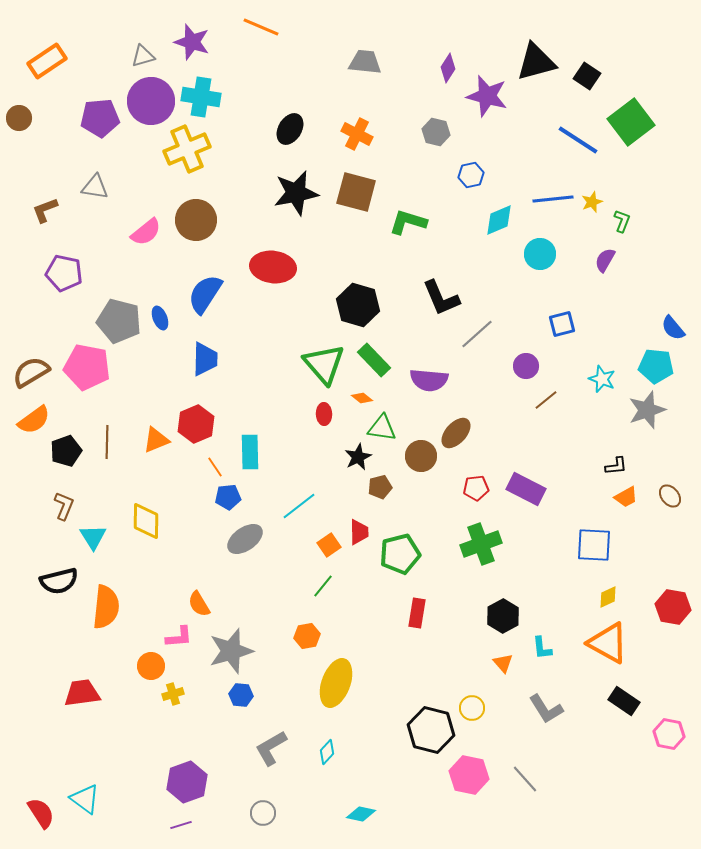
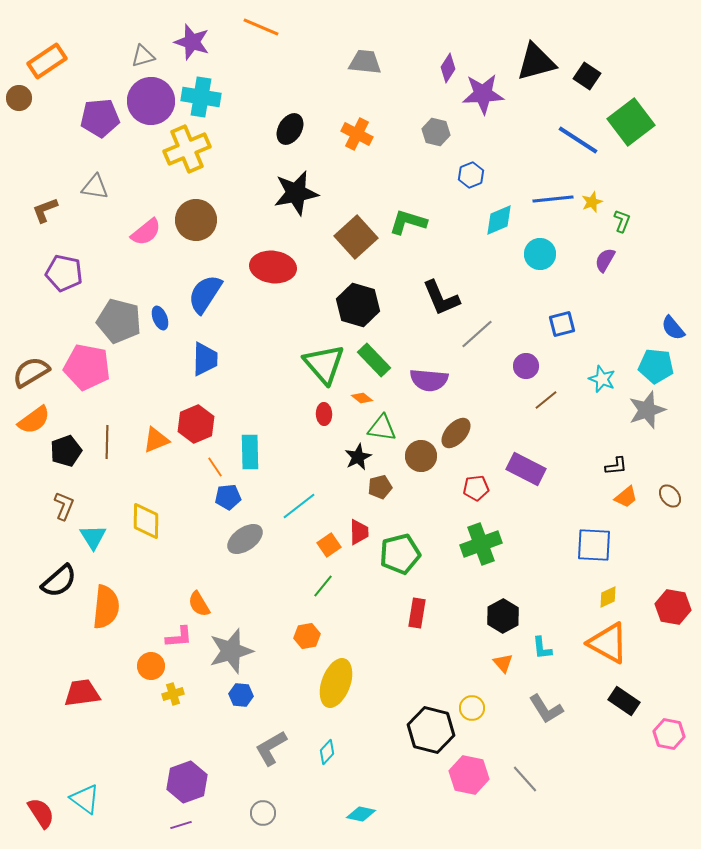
purple star at (487, 96): moved 4 px left, 2 px up; rotated 18 degrees counterclockwise
brown circle at (19, 118): moved 20 px up
blue hexagon at (471, 175): rotated 10 degrees counterclockwise
brown square at (356, 192): moved 45 px down; rotated 33 degrees clockwise
purple rectangle at (526, 489): moved 20 px up
orange trapezoid at (626, 497): rotated 10 degrees counterclockwise
black semicircle at (59, 581): rotated 27 degrees counterclockwise
